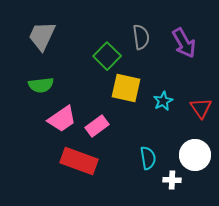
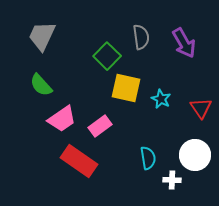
green semicircle: rotated 55 degrees clockwise
cyan star: moved 2 px left, 2 px up; rotated 18 degrees counterclockwise
pink rectangle: moved 3 px right
red rectangle: rotated 15 degrees clockwise
